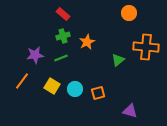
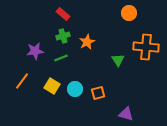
purple star: moved 4 px up
green triangle: rotated 24 degrees counterclockwise
purple triangle: moved 4 px left, 3 px down
